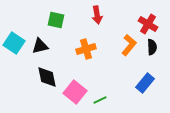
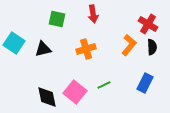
red arrow: moved 4 px left, 1 px up
green square: moved 1 px right, 1 px up
black triangle: moved 3 px right, 3 px down
black diamond: moved 20 px down
blue rectangle: rotated 12 degrees counterclockwise
green line: moved 4 px right, 15 px up
